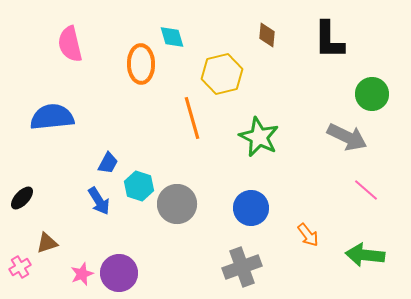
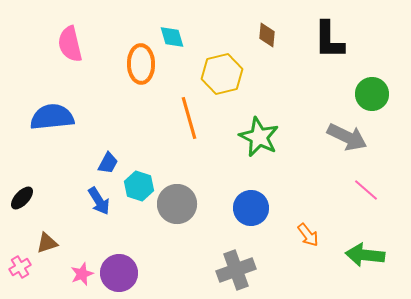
orange line: moved 3 px left
gray cross: moved 6 px left, 3 px down
